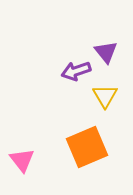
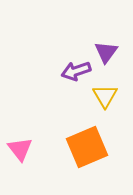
purple triangle: rotated 15 degrees clockwise
pink triangle: moved 2 px left, 11 px up
